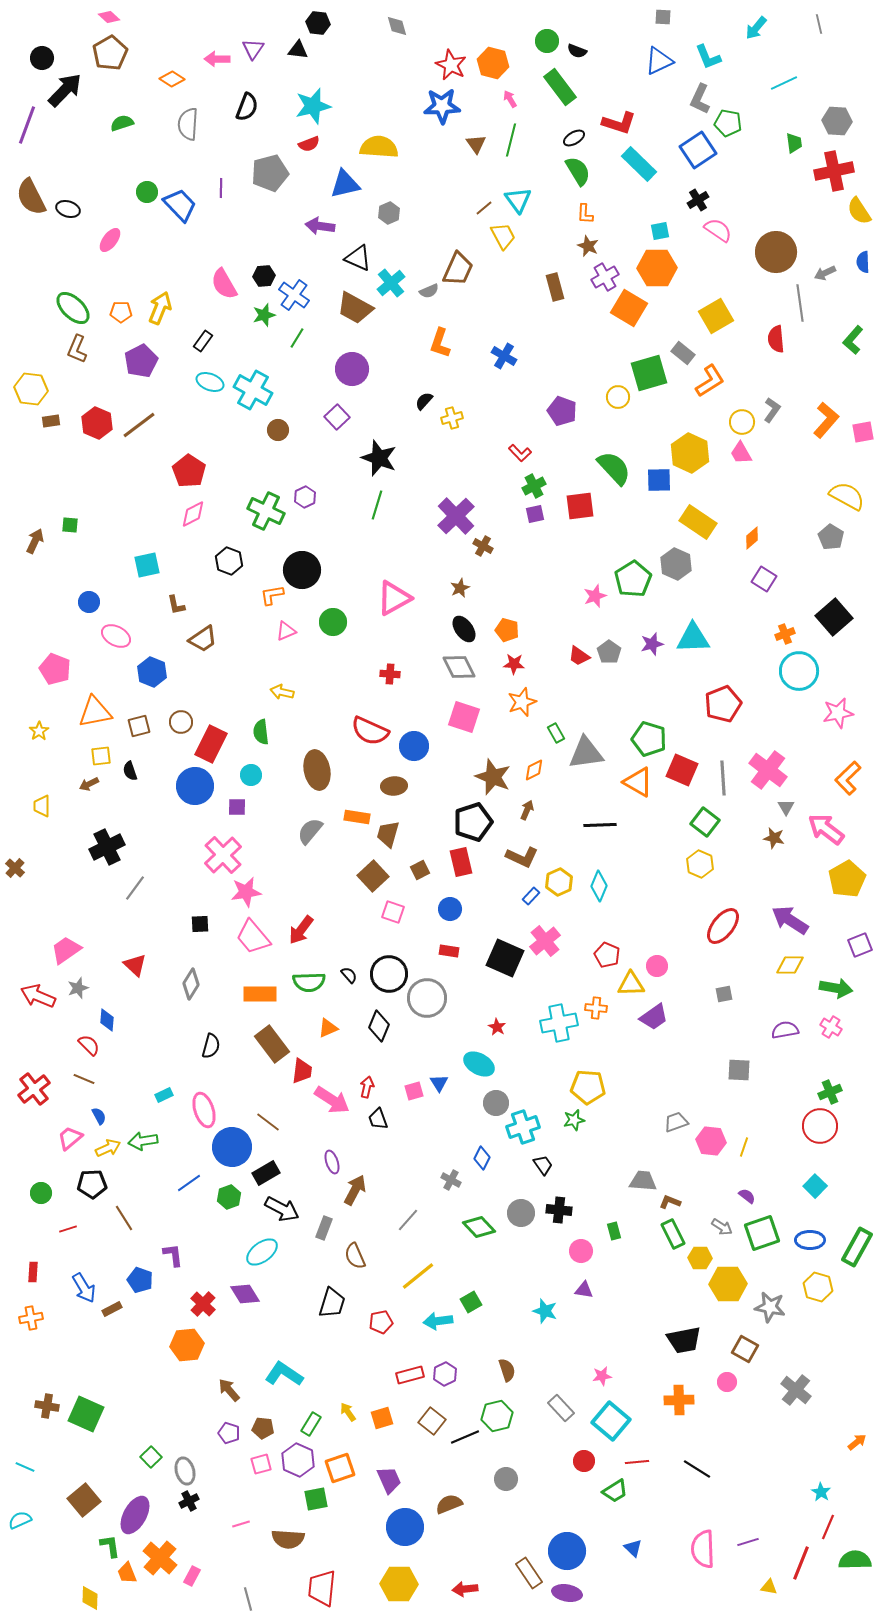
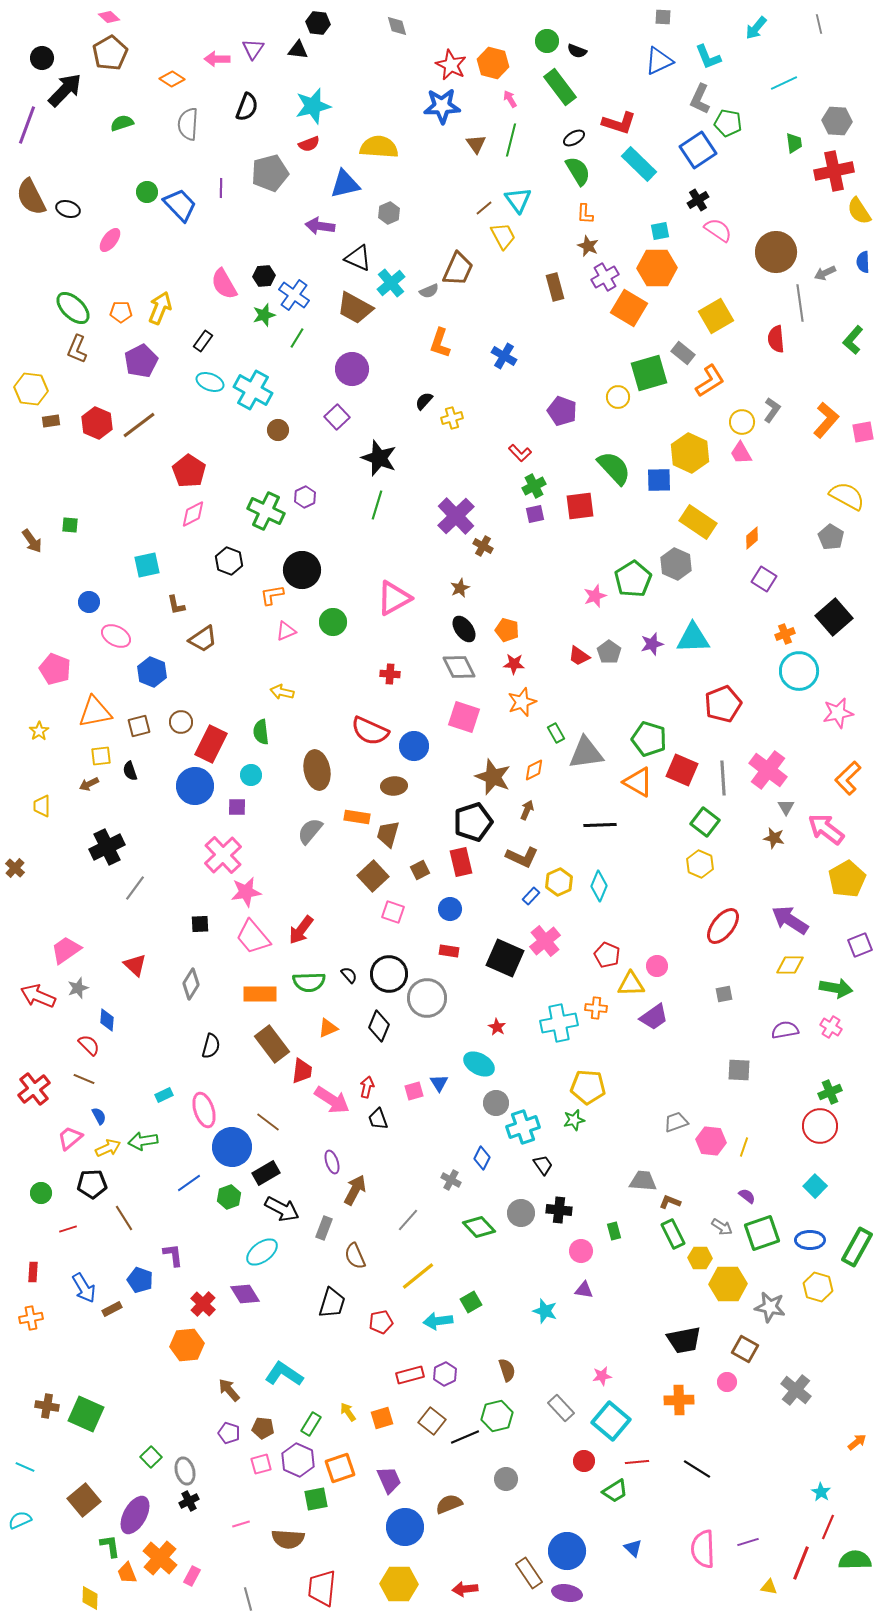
brown arrow at (35, 541): moved 3 px left; rotated 120 degrees clockwise
